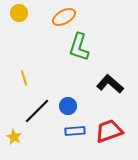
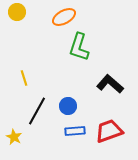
yellow circle: moved 2 px left, 1 px up
black line: rotated 16 degrees counterclockwise
